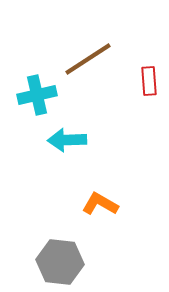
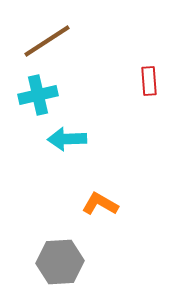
brown line: moved 41 px left, 18 px up
cyan cross: moved 1 px right
cyan arrow: moved 1 px up
gray hexagon: rotated 9 degrees counterclockwise
